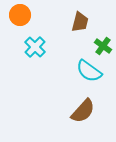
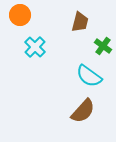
cyan semicircle: moved 5 px down
